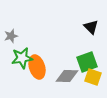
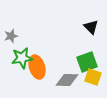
gray diamond: moved 4 px down
